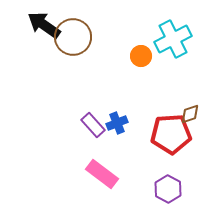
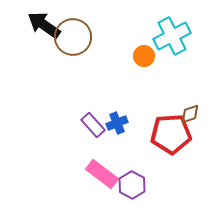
cyan cross: moved 1 px left, 3 px up
orange circle: moved 3 px right
purple hexagon: moved 36 px left, 4 px up
